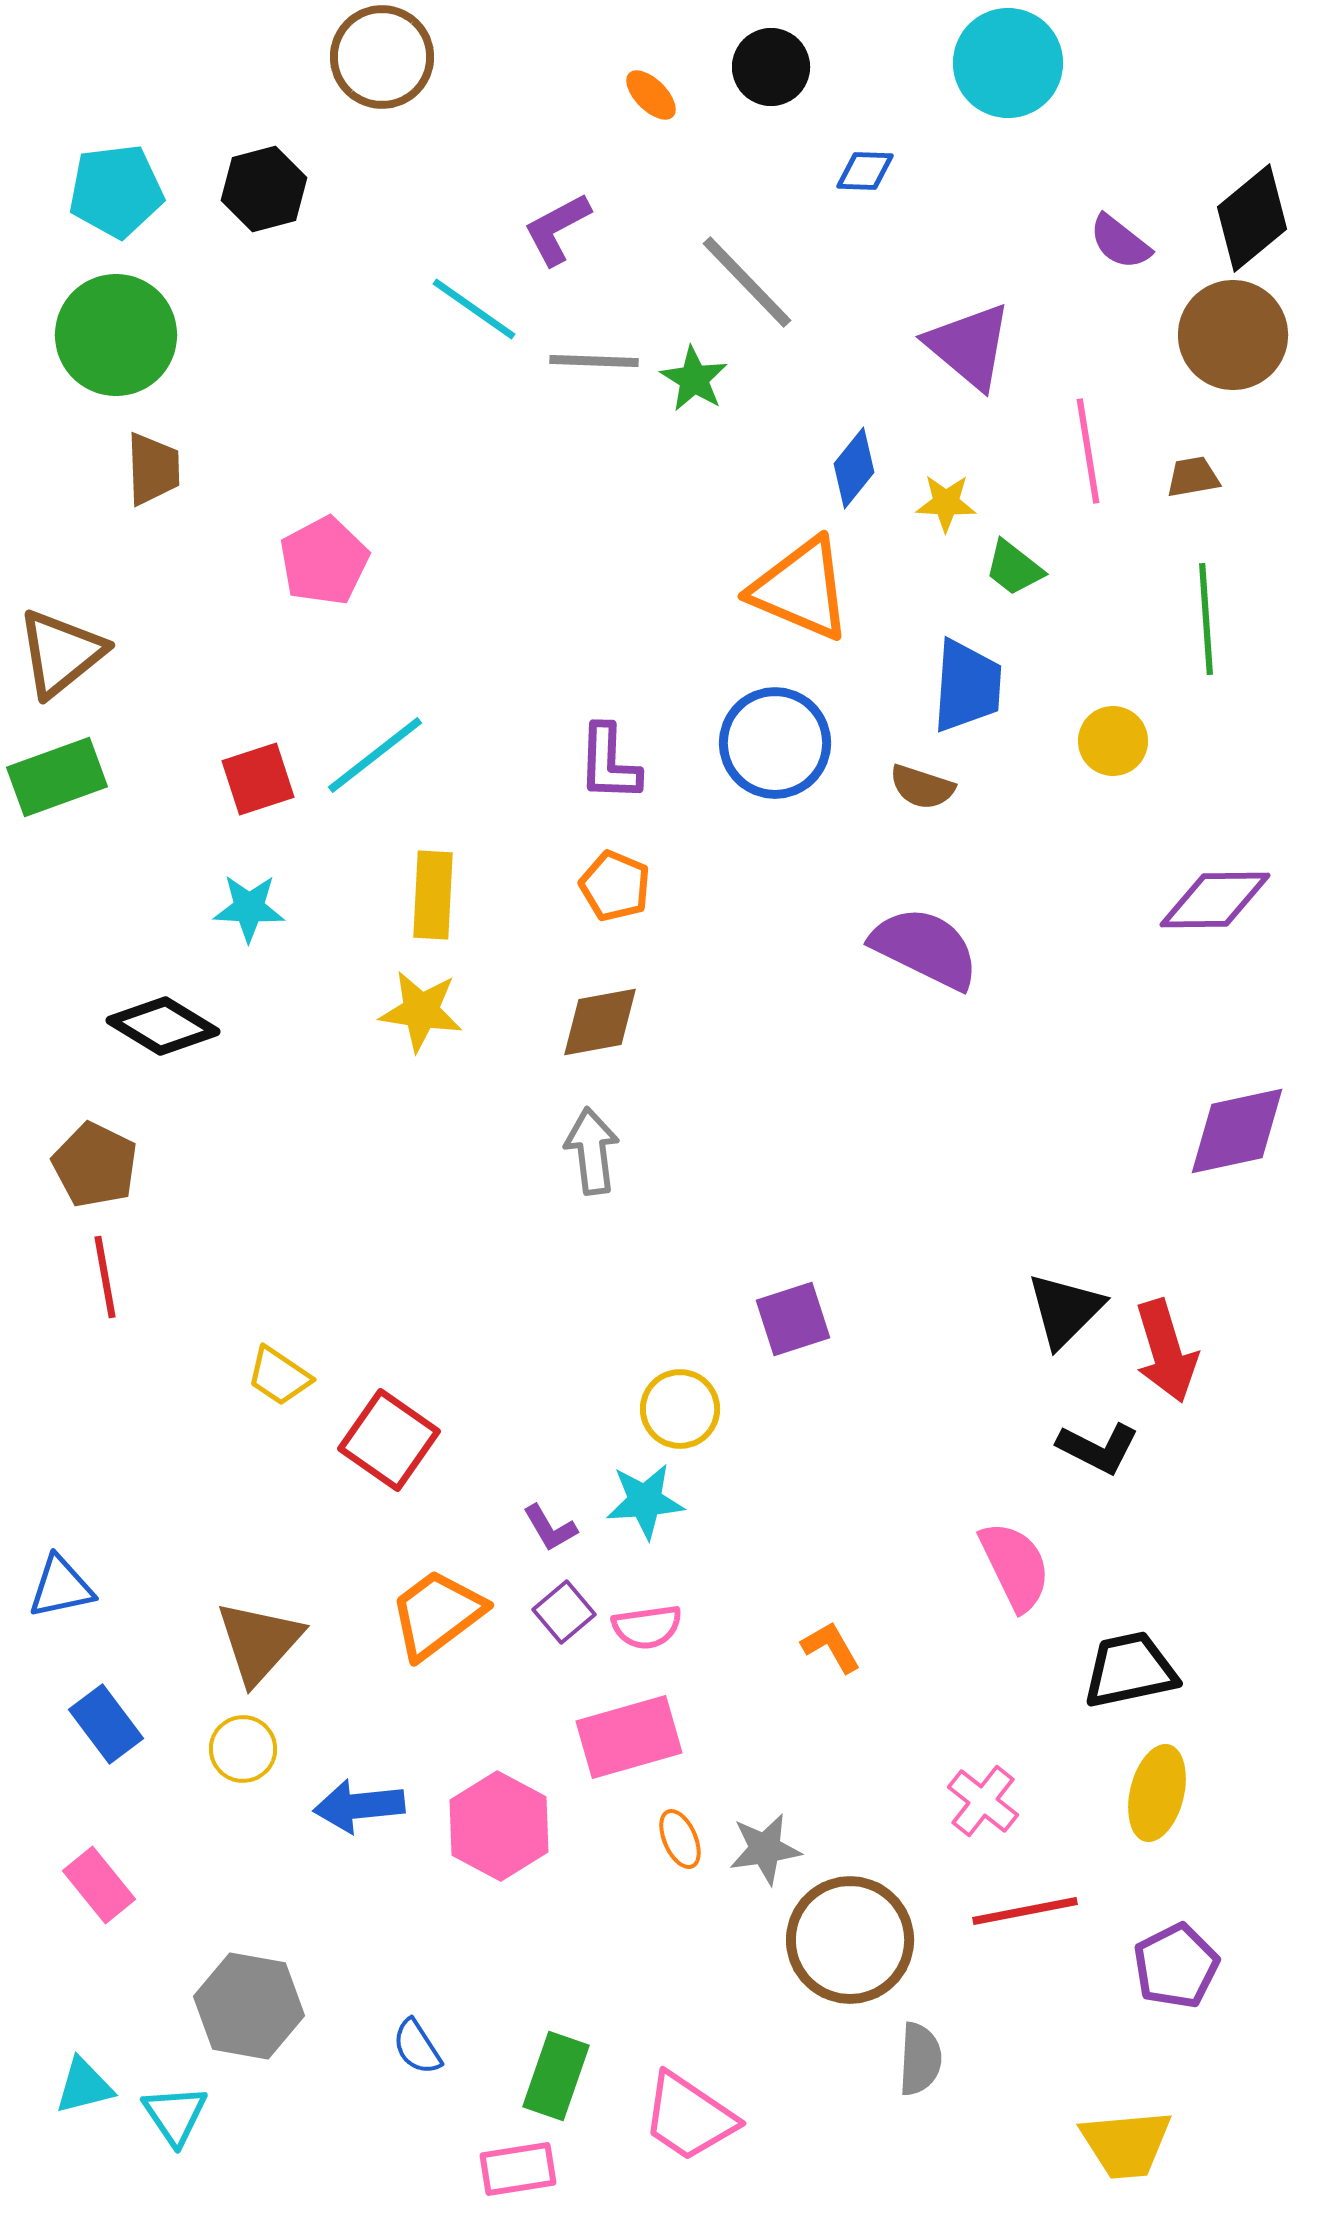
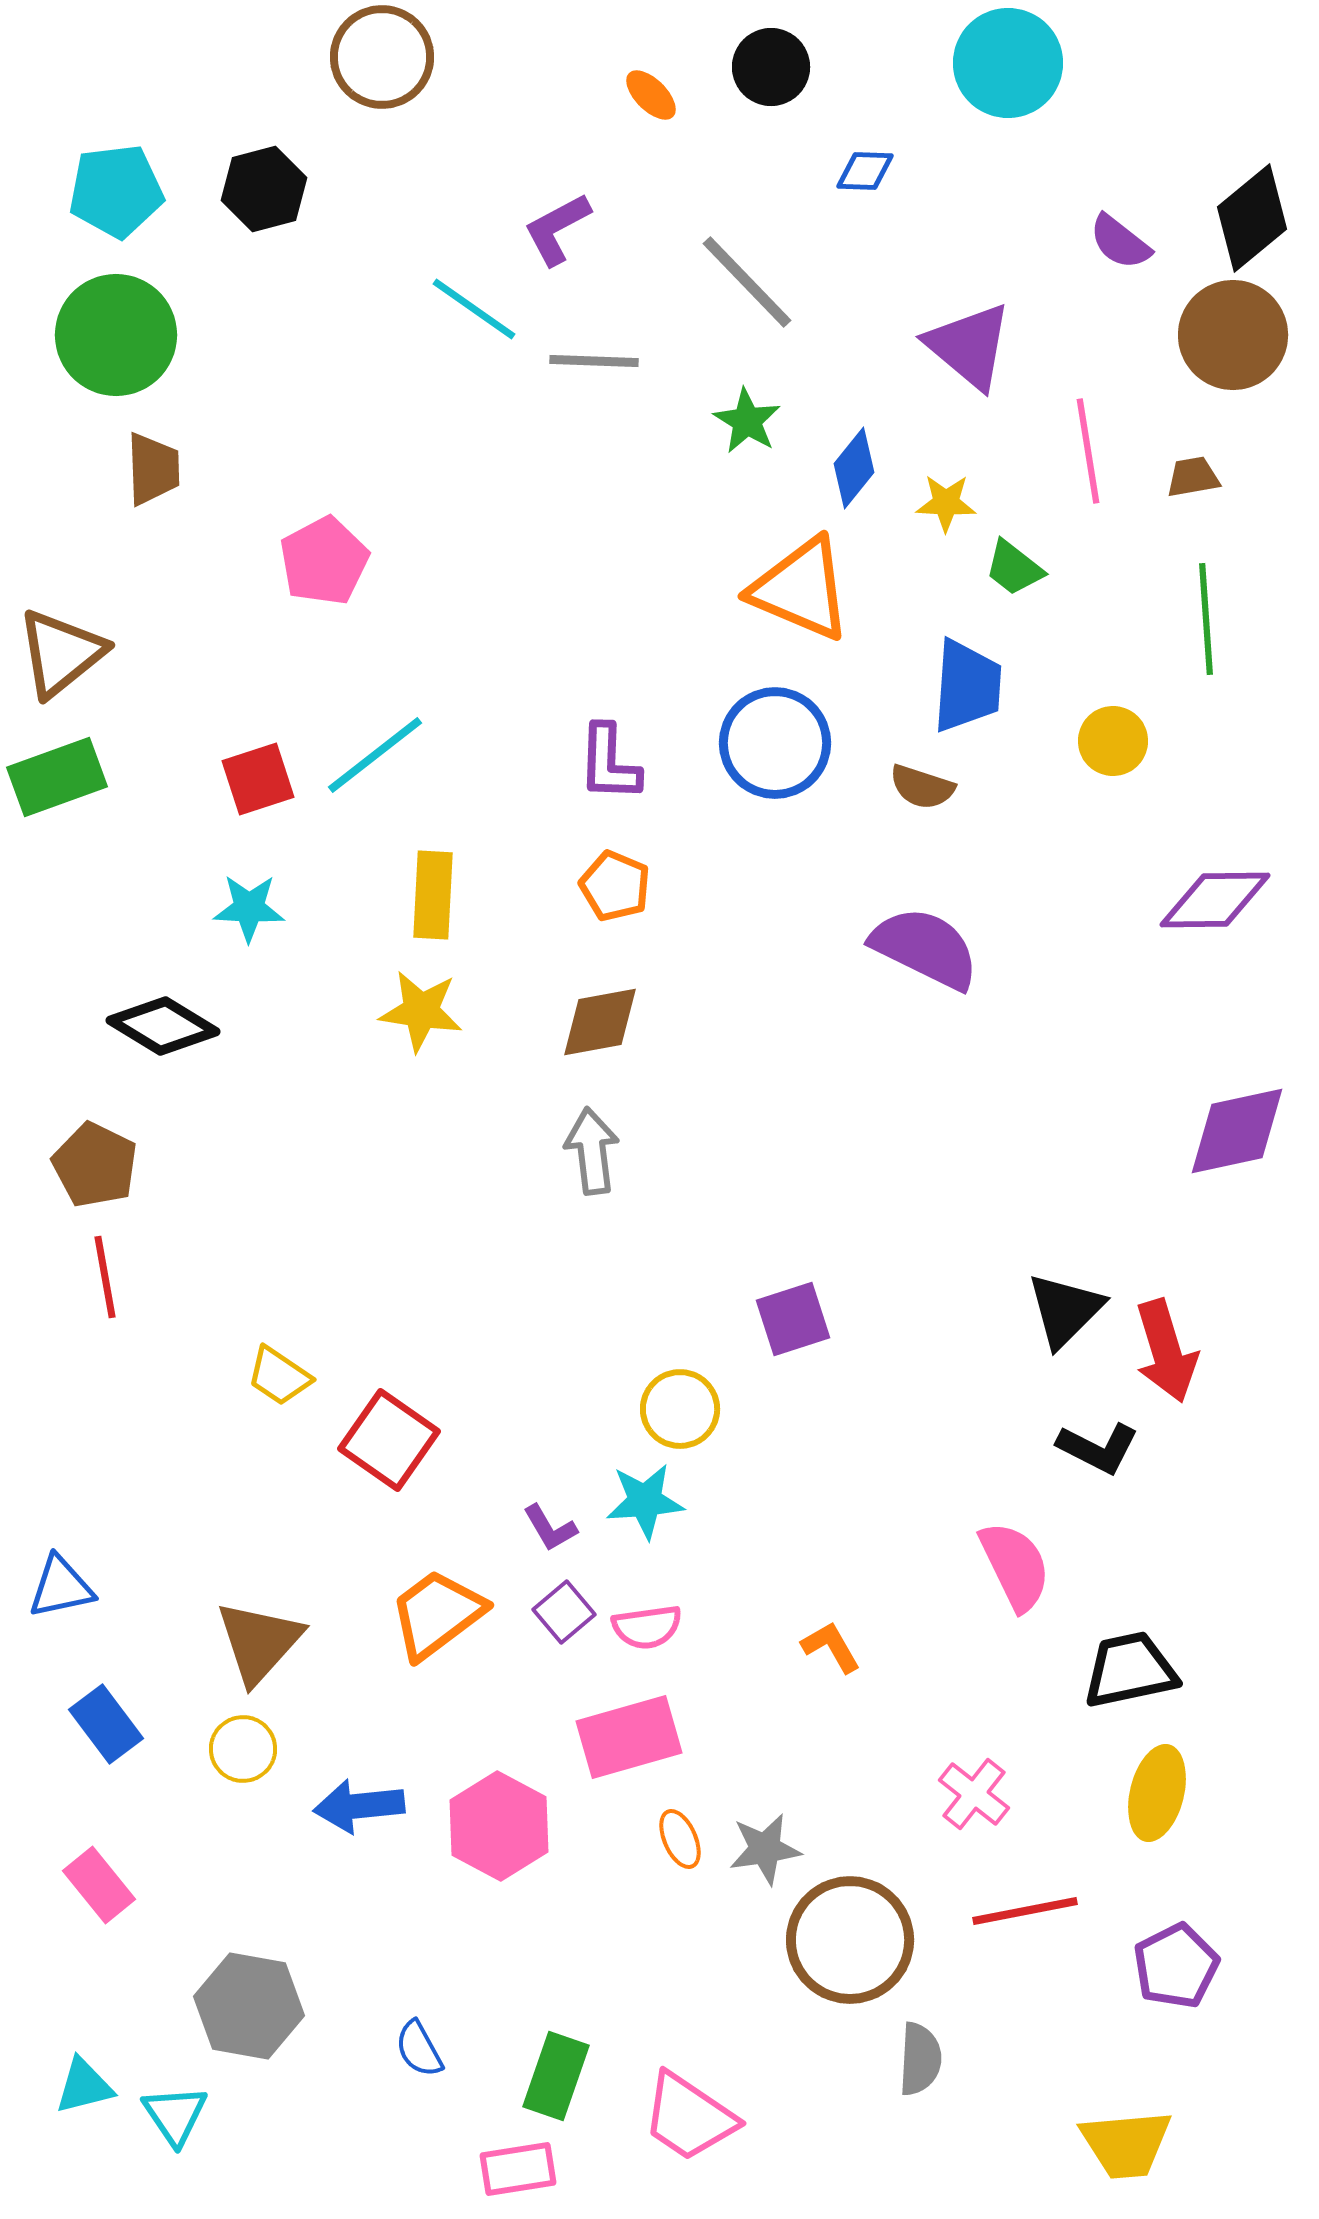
green star at (694, 379): moved 53 px right, 42 px down
pink cross at (983, 1801): moved 9 px left, 7 px up
blue semicircle at (417, 2047): moved 2 px right, 2 px down; rotated 4 degrees clockwise
